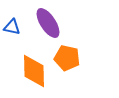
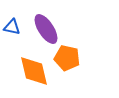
purple ellipse: moved 2 px left, 6 px down
orange diamond: rotated 12 degrees counterclockwise
